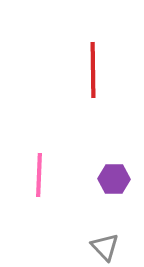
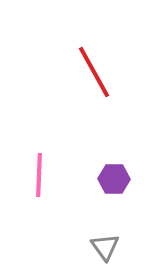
red line: moved 1 px right, 2 px down; rotated 28 degrees counterclockwise
gray triangle: rotated 8 degrees clockwise
